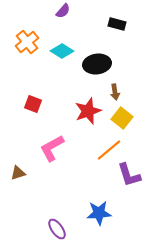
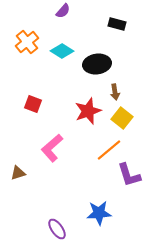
pink L-shape: rotated 12 degrees counterclockwise
